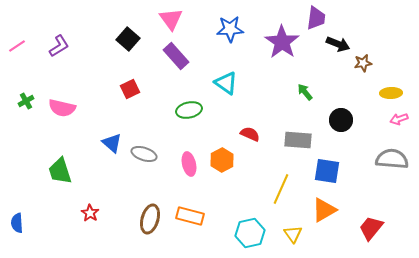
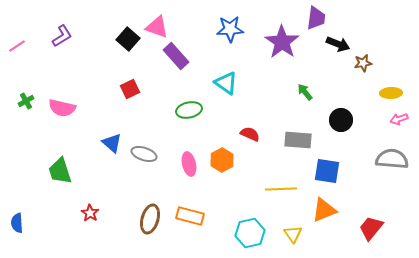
pink triangle: moved 14 px left, 8 px down; rotated 35 degrees counterclockwise
purple L-shape: moved 3 px right, 10 px up
yellow line: rotated 64 degrees clockwise
orange triangle: rotated 8 degrees clockwise
